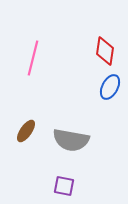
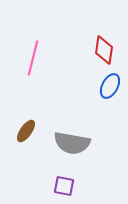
red diamond: moved 1 px left, 1 px up
blue ellipse: moved 1 px up
gray semicircle: moved 1 px right, 3 px down
